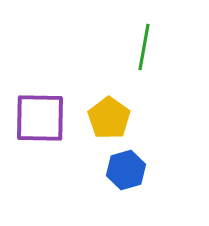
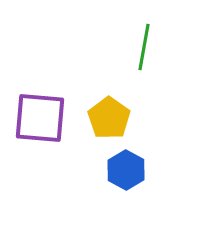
purple square: rotated 4 degrees clockwise
blue hexagon: rotated 15 degrees counterclockwise
